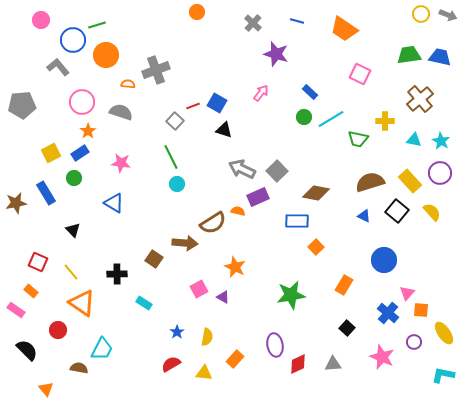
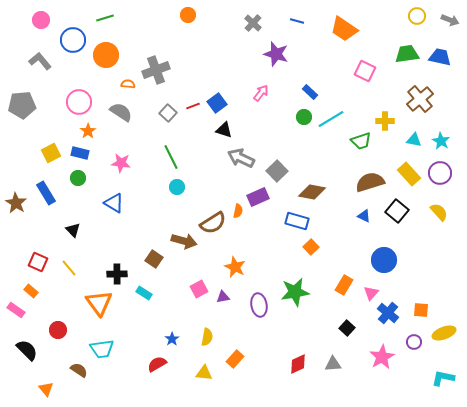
orange circle at (197, 12): moved 9 px left, 3 px down
yellow circle at (421, 14): moved 4 px left, 2 px down
gray arrow at (448, 15): moved 2 px right, 5 px down
green line at (97, 25): moved 8 px right, 7 px up
green trapezoid at (409, 55): moved 2 px left, 1 px up
gray L-shape at (58, 67): moved 18 px left, 6 px up
pink square at (360, 74): moved 5 px right, 3 px up
pink circle at (82, 102): moved 3 px left
blue square at (217, 103): rotated 24 degrees clockwise
gray semicircle at (121, 112): rotated 15 degrees clockwise
gray square at (175, 121): moved 7 px left, 8 px up
green trapezoid at (358, 139): moved 3 px right, 2 px down; rotated 30 degrees counterclockwise
blue rectangle at (80, 153): rotated 48 degrees clockwise
gray arrow at (242, 169): moved 1 px left, 11 px up
green circle at (74, 178): moved 4 px right
yellow rectangle at (410, 181): moved 1 px left, 7 px up
cyan circle at (177, 184): moved 3 px down
brown diamond at (316, 193): moved 4 px left, 1 px up
brown star at (16, 203): rotated 30 degrees counterclockwise
orange semicircle at (238, 211): rotated 88 degrees clockwise
yellow semicircle at (432, 212): moved 7 px right
blue rectangle at (297, 221): rotated 15 degrees clockwise
brown arrow at (185, 243): moved 1 px left, 2 px up; rotated 10 degrees clockwise
orange square at (316, 247): moved 5 px left
yellow line at (71, 272): moved 2 px left, 4 px up
pink triangle at (407, 293): moved 36 px left
green star at (291, 295): moved 4 px right, 3 px up
purple triangle at (223, 297): rotated 40 degrees counterclockwise
orange triangle at (82, 303): moved 17 px right; rotated 20 degrees clockwise
cyan rectangle at (144, 303): moved 10 px up
blue star at (177, 332): moved 5 px left, 7 px down
yellow ellipse at (444, 333): rotated 75 degrees counterclockwise
purple ellipse at (275, 345): moved 16 px left, 40 px up
cyan trapezoid at (102, 349): rotated 55 degrees clockwise
pink star at (382, 357): rotated 20 degrees clockwise
red semicircle at (171, 364): moved 14 px left
brown semicircle at (79, 368): moved 2 px down; rotated 24 degrees clockwise
cyan L-shape at (443, 375): moved 3 px down
